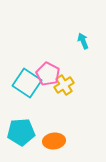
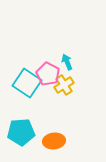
cyan arrow: moved 16 px left, 21 px down
